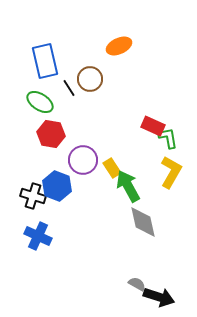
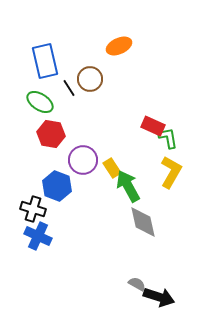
black cross: moved 13 px down
